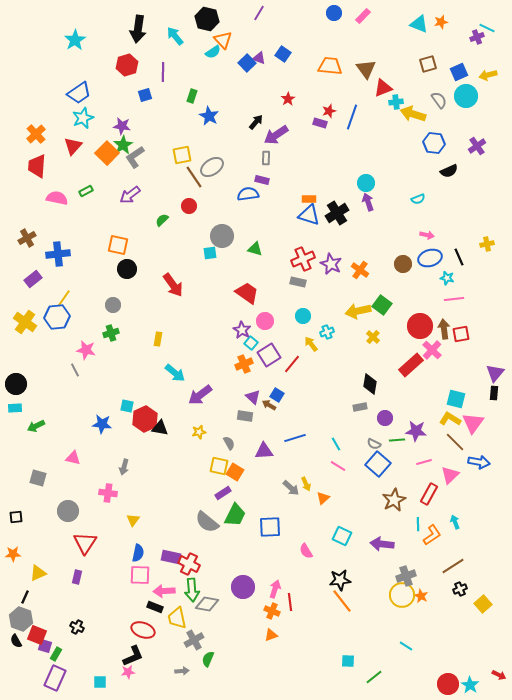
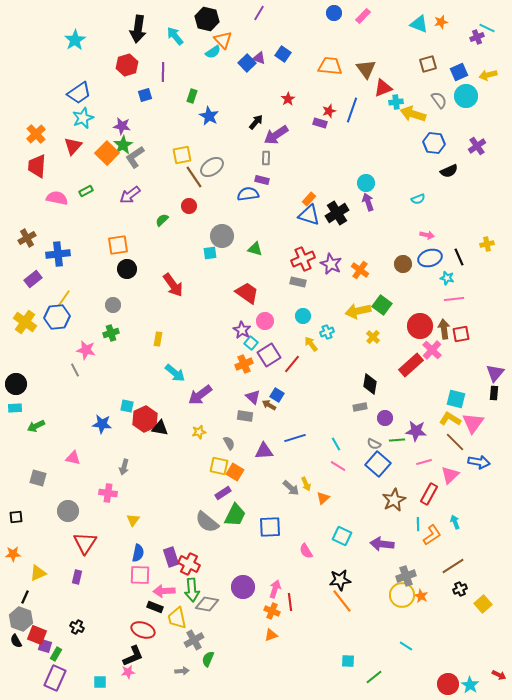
blue line at (352, 117): moved 7 px up
orange rectangle at (309, 199): rotated 48 degrees counterclockwise
orange square at (118, 245): rotated 20 degrees counterclockwise
purple rectangle at (171, 557): rotated 60 degrees clockwise
